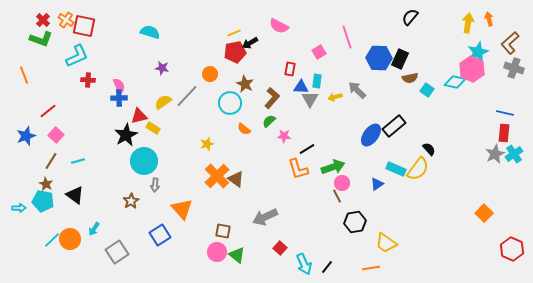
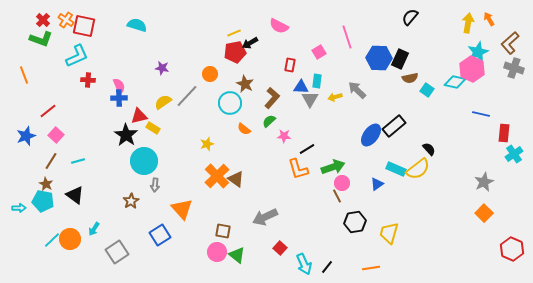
orange arrow at (489, 19): rotated 16 degrees counterclockwise
cyan semicircle at (150, 32): moved 13 px left, 7 px up
red rectangle at (290, 69): moved 4 px up
blue line at (505, 113): moved 24 px left, 1 px down
black star at (126, 135): rotated 10 degrees counterclockwise
gray star at (495, 154): moved 11 px left, 28 px down
yellow semicircle at (418, 169): rotated 15 degrees clockwise
yellow trapezoid at (386, 243): moved 3 px right, 10 px up; rotated 70 degrees clockwise
